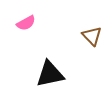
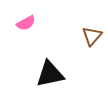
brown triangle: rotated 25 degrees clockwise
